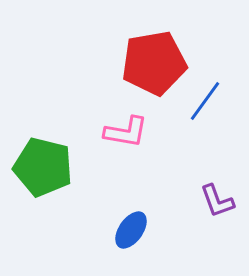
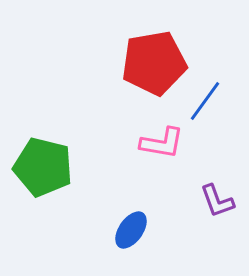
pink L-shape: moved 36 px right, 11 px down
